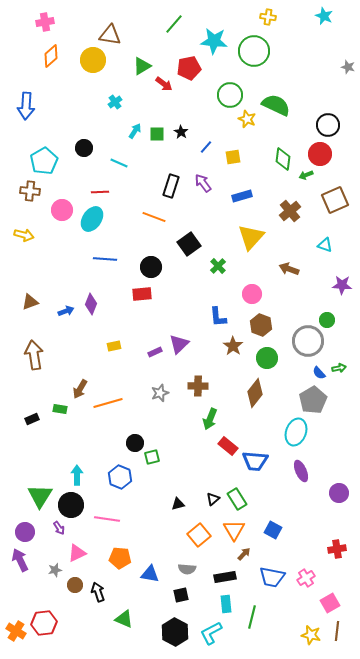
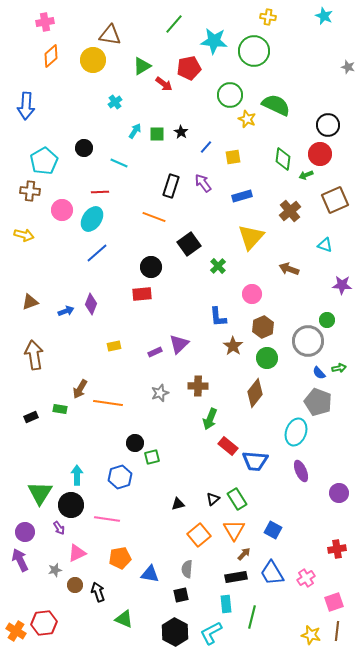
blue line at (105, 259): moved 8 px left, 6 px up; rotated 45 degrees counterclockwise
brown hexagon at (261, 325): moved 2 px right, 2 px down; rotated 15 degrees clockwise
gray pentagon at (313, 400): moved 5 px right, 2 px down; rotated 20 degrees counterclockwise
orange line at (108, 403): rotated 24 degrees clockwise
black rectangle at (32, 419): moved 1 px left, 2 px up
blue hexagon at (120, 477): rotated 20 degrees clockwise
green triangle at (40, 496): moved 3 px up
orange pentagon at (120, 558): rotated 15 degrees counterclockwise
gray semicircle at (187, 569): rotated 90 degrees clockwise
black rectangle at (225, 577): moved 11 px right
blue trapezoid at (272, 577): moved 4 px up; rotated 48 degrees clockwise
pink square at (330, 603): moved 4 px right, 1 px up; rotated 12 degrees clockwise
